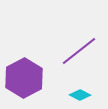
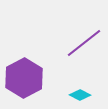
purple line: moved 5 px right, 8 px up
